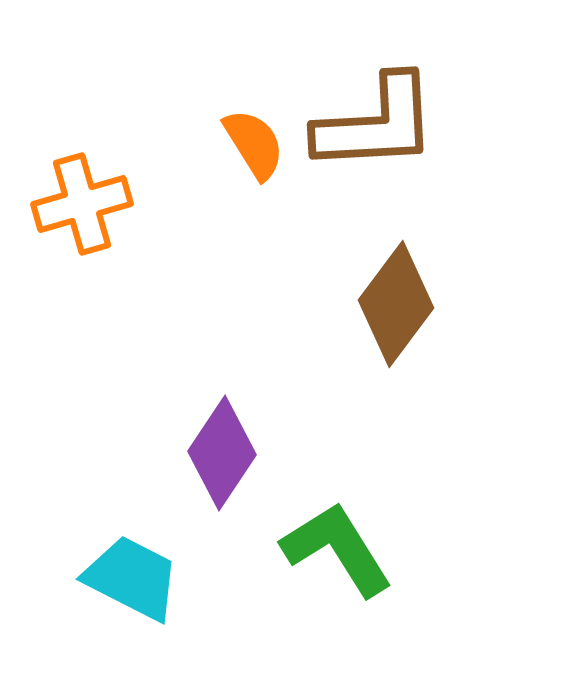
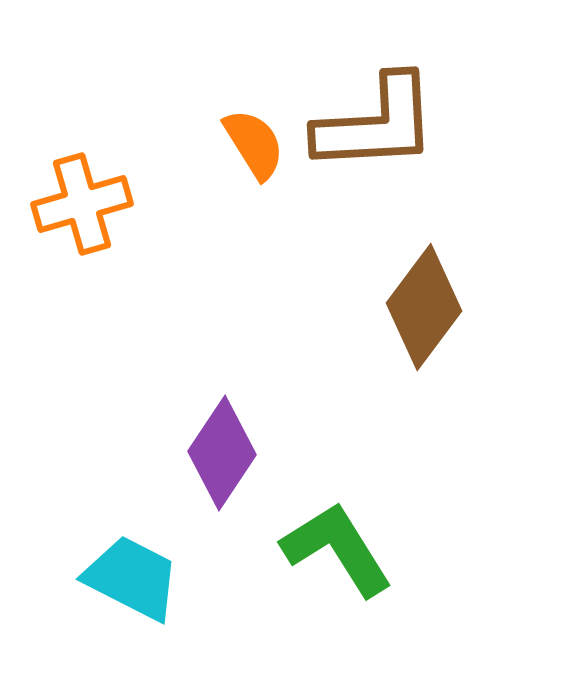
brown diamond: moved 28 px right, 3 px down
